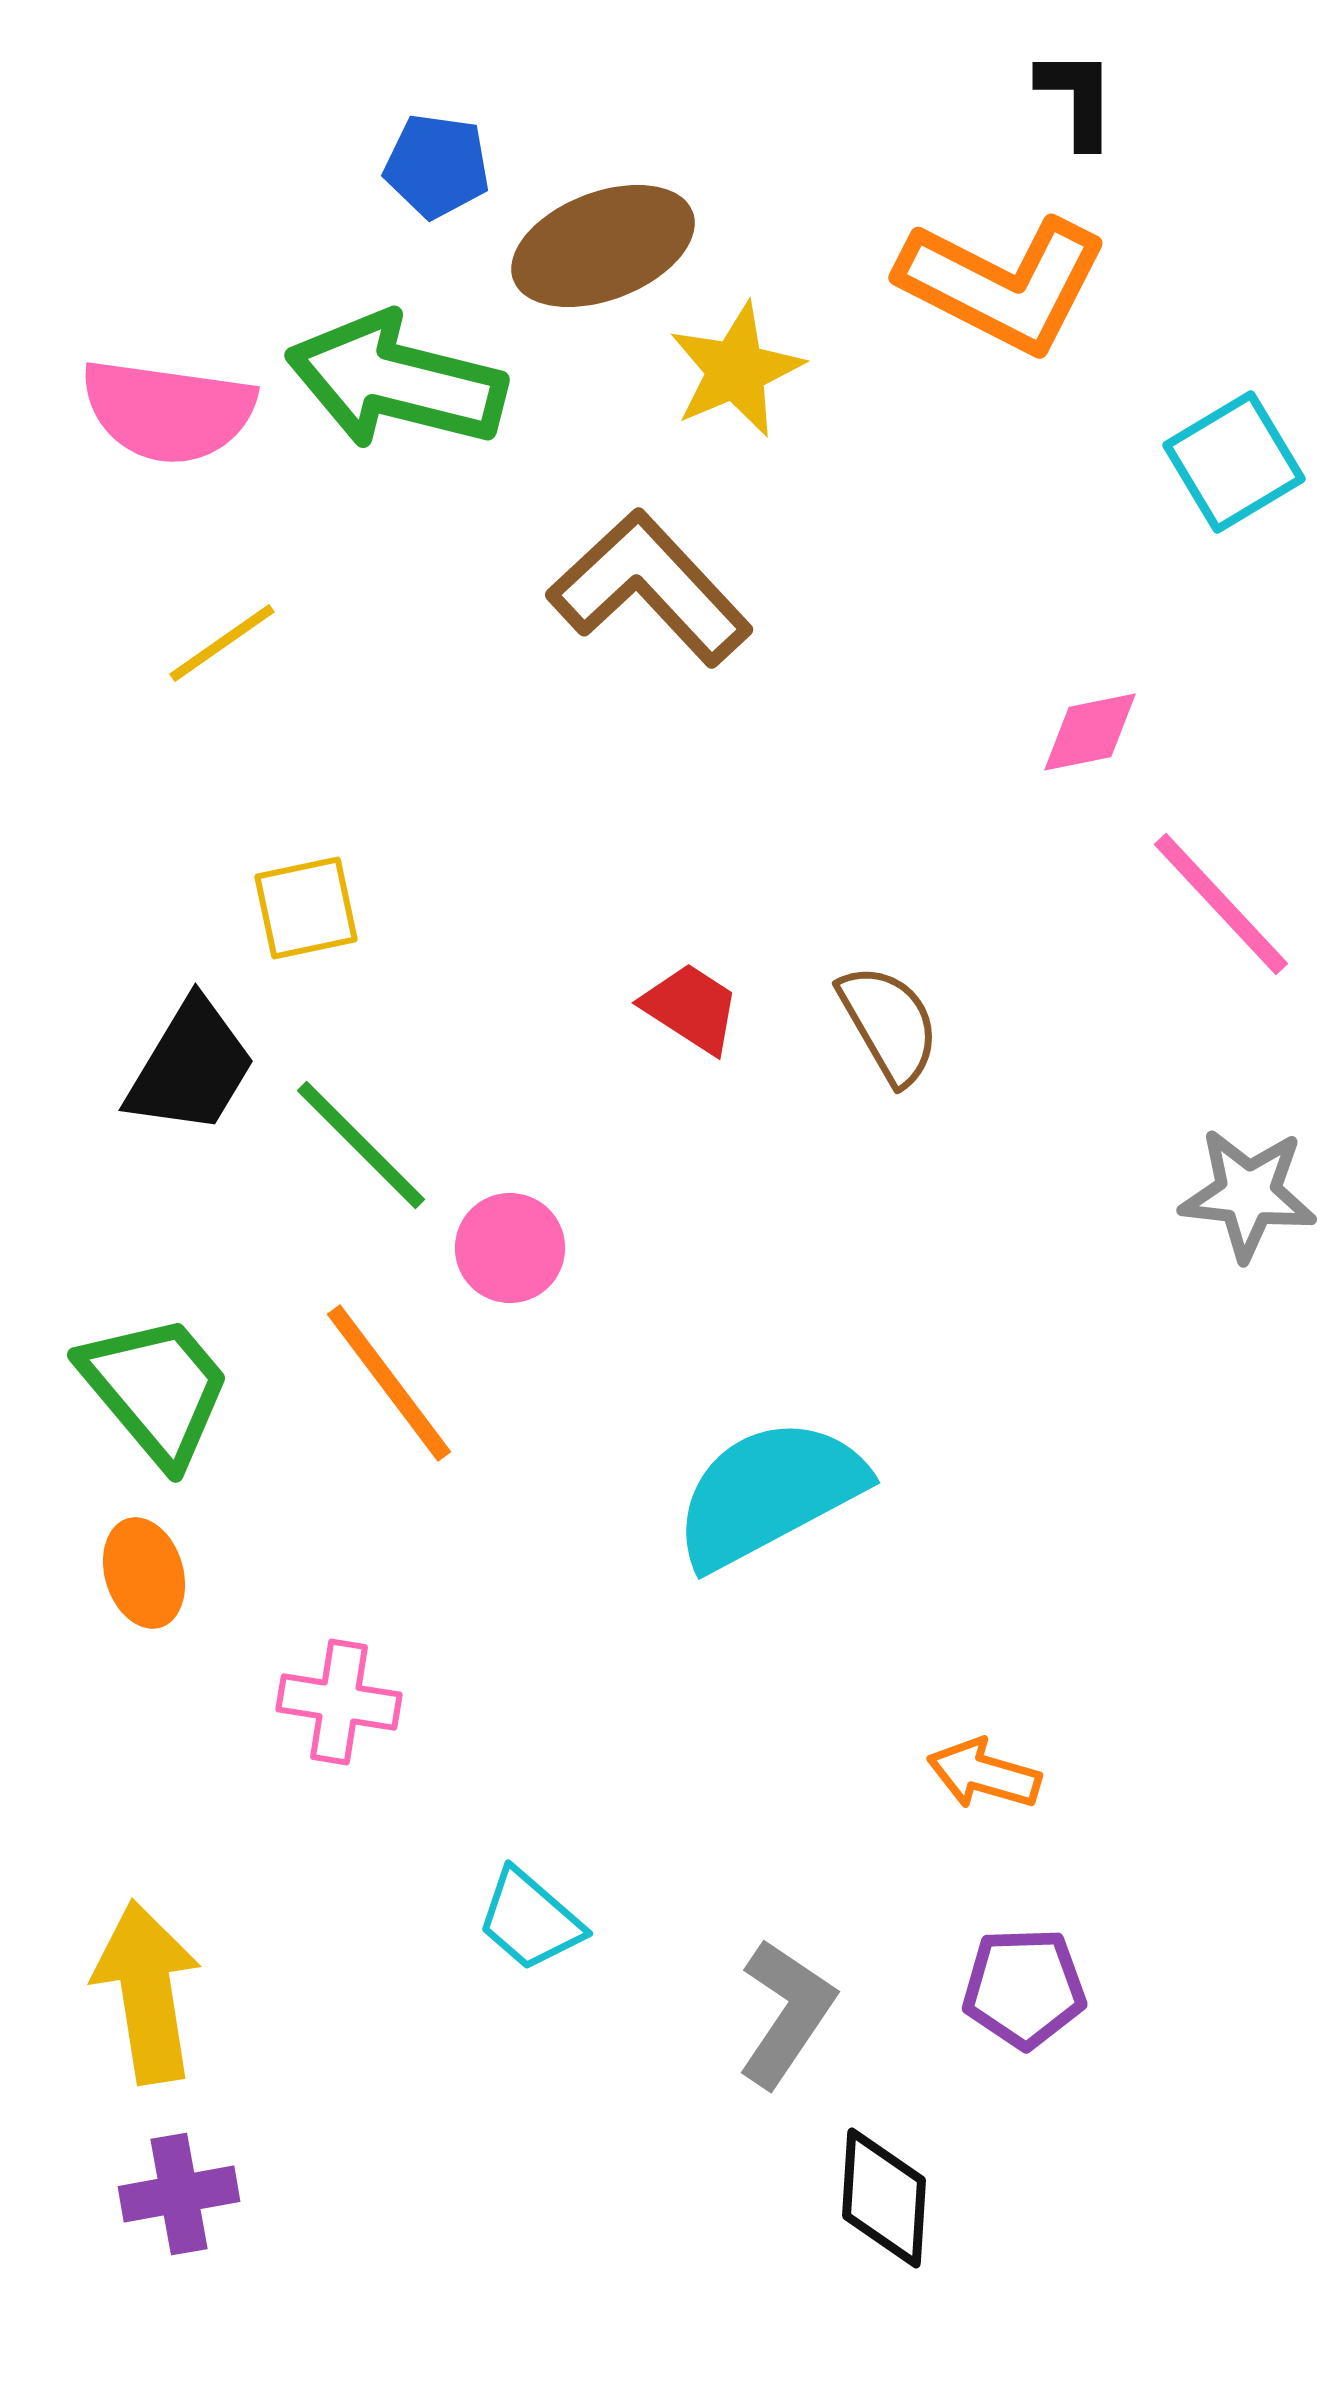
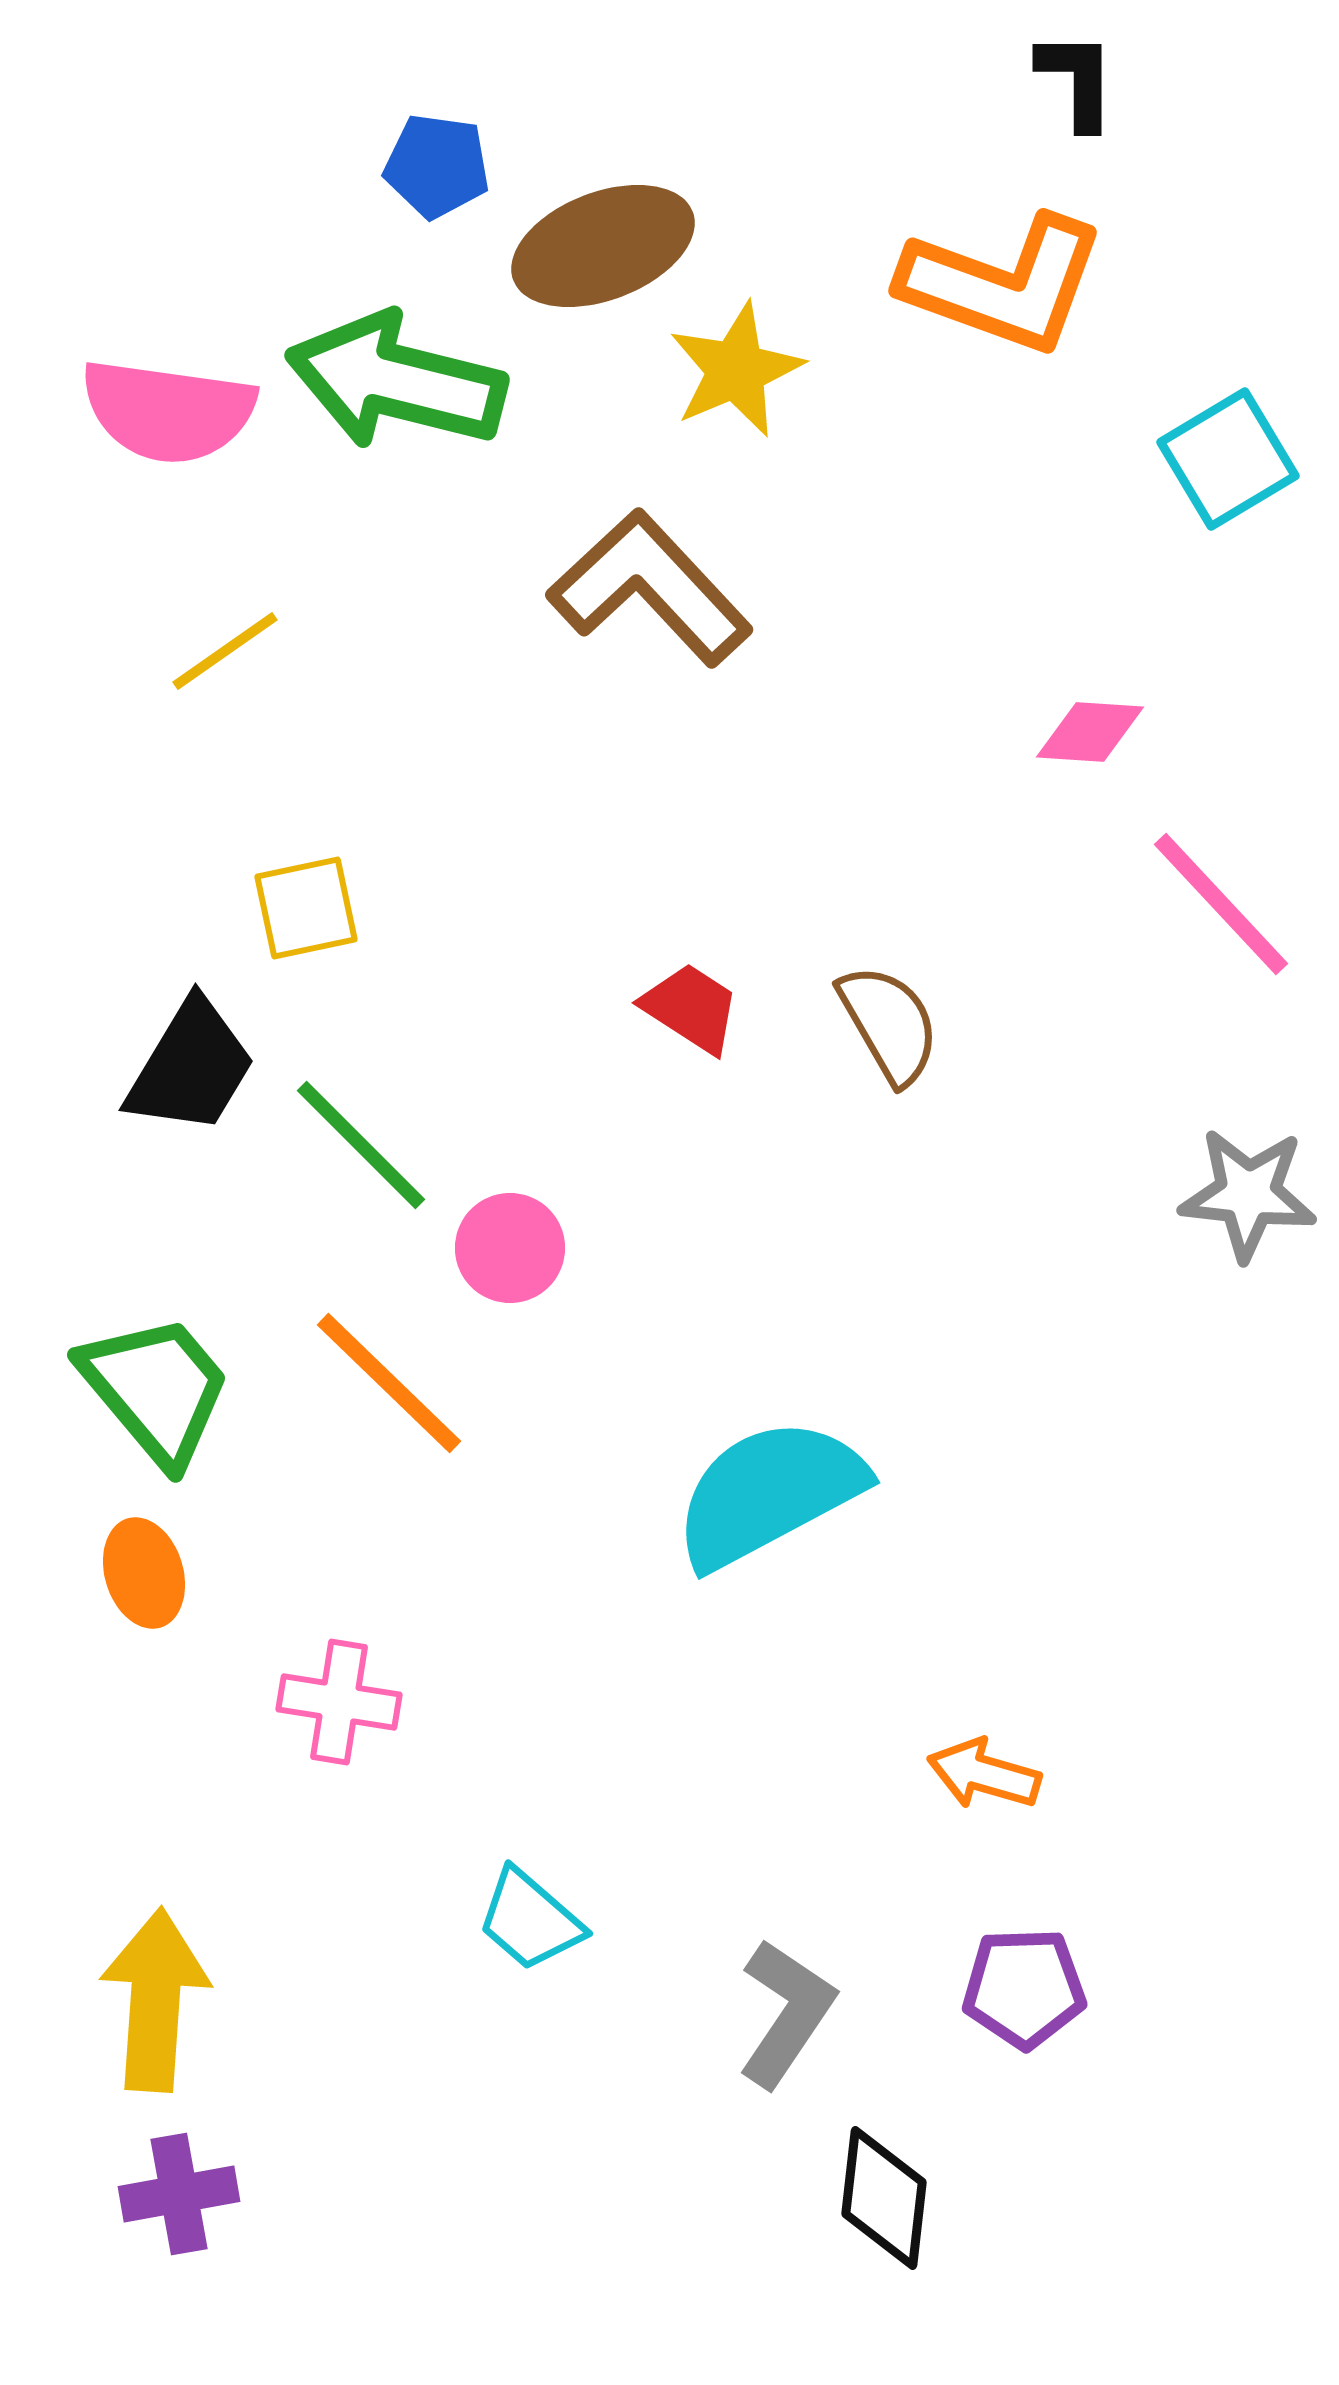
black L-shape: moved 18 px up
orange L-shape: rotated 7 degrees counterclockwise
cyan square: moved 6 px left, 3 px up
yellow line: moved 3 px right, 8 px down
pink diamond: rotated 15 degrees clockwise
orange line: rotated 9 degrees counterclockwise
yellow arrow: moved 8 px right, 8 px down; rotated 13 degrees clockwise
black diamond: rotated 3 degrees clockwise
